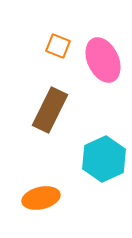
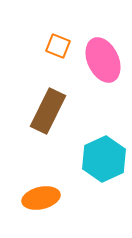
brown rectangle: moved 2 px left, 1 px down
